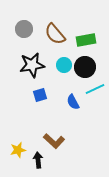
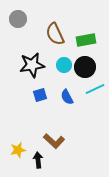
gray circle: moved 6 px left, 10 px up
brown semicircle: rotated 15 degrees clockwise
blue semicircle: moved 6 px left, 5 px up
